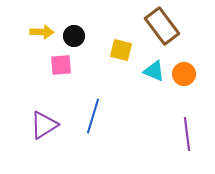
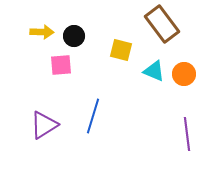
brown rectangle: moved 2 px up
